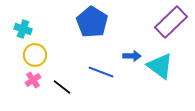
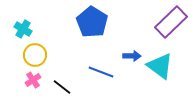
cyan cross: rotated 12 degrees clockwise
